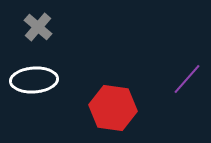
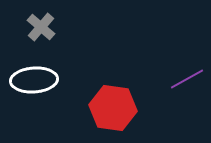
gray cross: moved 3 px right
purple line: rotated 20 degrees clockwise
